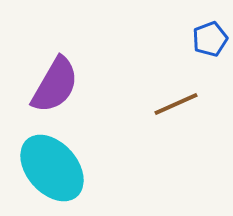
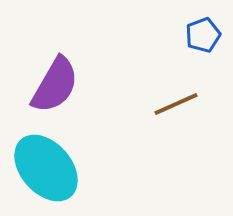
blue pentagon: moved 7 px left, 4 px up
cyan ellipse: moved 6 px left
